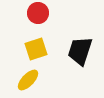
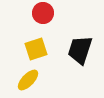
red circle: moved 5 px right
black trapezoid: moved 1 px up
